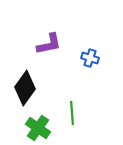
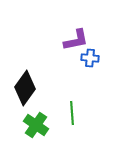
purple L-shape: moved 27 px right, 4 px up
blue cross: rotated 12 degrees counterclockwise
green cross: moved 2 px left, 3 px up
